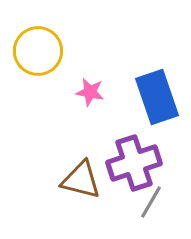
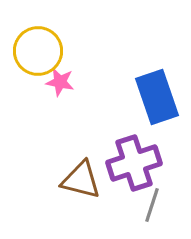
pink star: moved 30 px left, 10 px up
gray line: moved 1 px right, 3 px down; rotated 12 degrees counterclockwise
